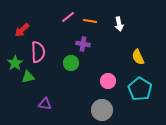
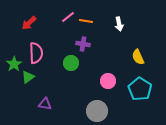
orange line: moved 4 px left
red arrow: moved 7 px right, 7 px up
pink semicircle: moved 2 px left, 1 px down
green star: moved 1 px left, 1 px down
green triangle: rotated 24 degrees counterclockwise
gray circle: moved 5 px left, 1 px down
